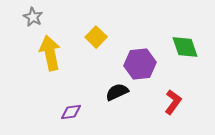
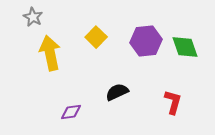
purple hexagon: moved 6 px right, 23 px up
red L-shape: rotated 20 degrees counterclockwise
